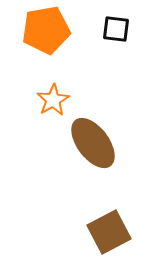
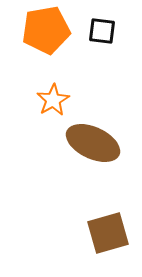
black square: moved 14 px left, 2 px down
brown ellipse: rotated 28 degrees counterclockwise
brown square: moved 1 px left, 1 px down; rotated 12 degrees clockwise
